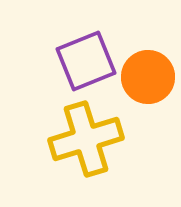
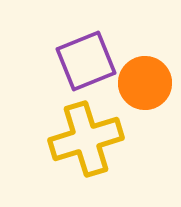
orange circle: moved 3 px left, 6 px down
